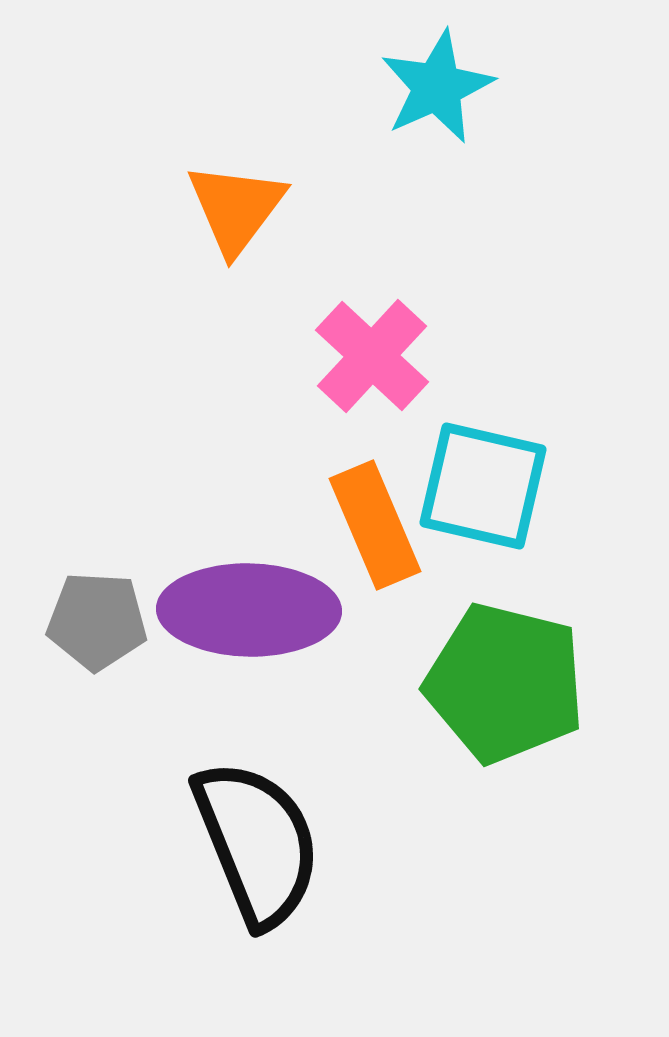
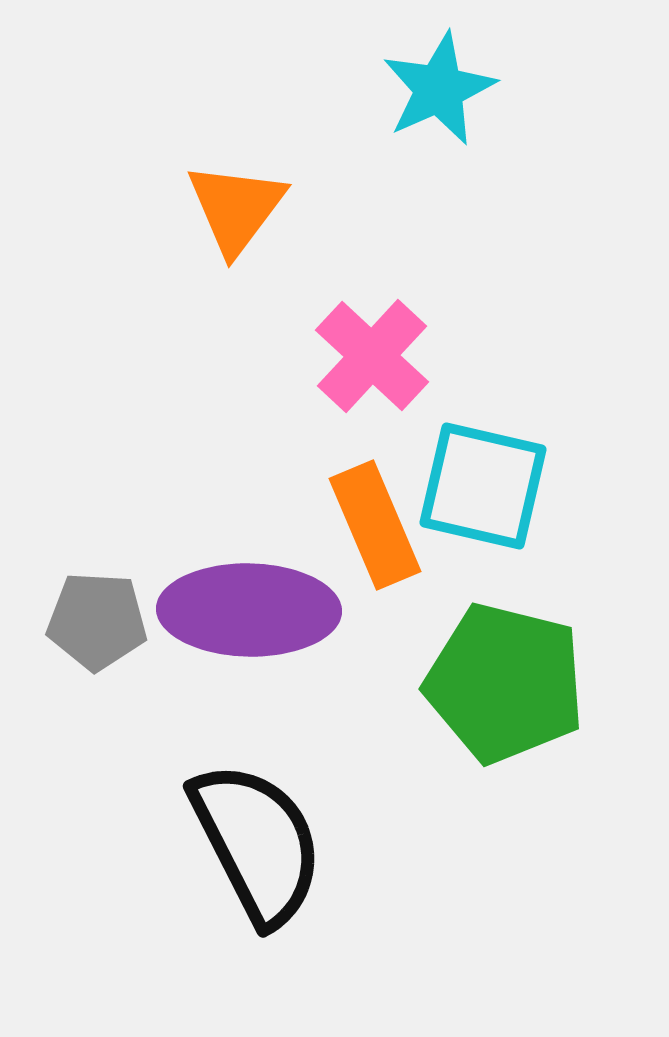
cyan star: moved 2 px right, 2 px down
black semicircle: rotated 5 degrees counterclockwise
